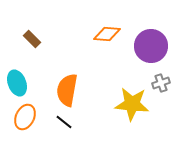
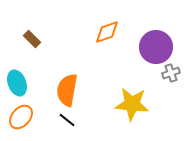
orange diamond: moved 2 px up; rotated 24 degrees counterclockwise
purple circle: moved 5 px right, 1 px down
gray cross: moved 10 px right, 10 px up
orange ellipse: moved 4 px left; rotated 15 degrees clockwise
black line: moved 3 px right, 2 px up
